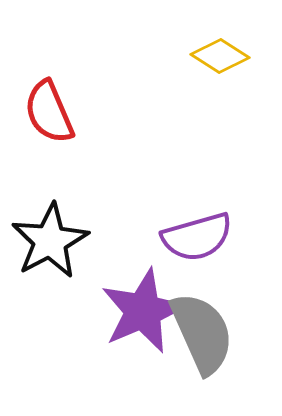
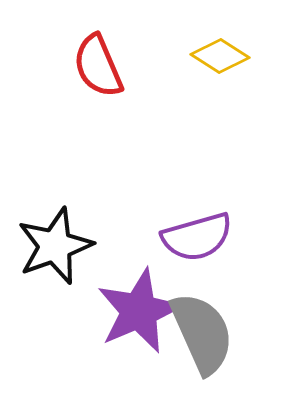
red semicircle: moved 49 px right, 46 px up
black star: moved 5 px right, 5 px down; rotated 8 degrees clockwise
purple star: moved 4 px left
